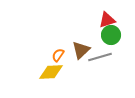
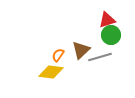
yellow diamond: rotated 10 degrees clockwise
